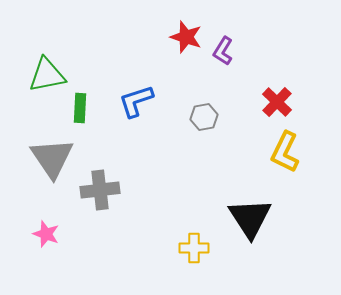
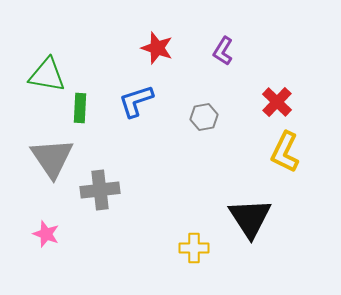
red star: moved 29 px left, 11 px down
green triangle: rotated 21 degrees clockwise
